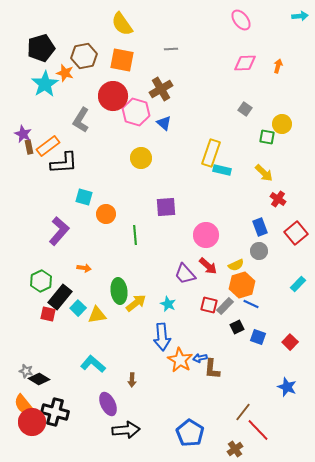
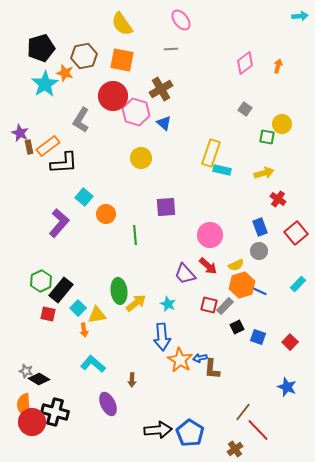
pink ellipse at (241, 20): moved 60 px left
pink diamond at (245, 63): rotated 35 degrees counterclockwise
purple star at (23, 134): moved 3 px left, 1 px up
yellow arrow at (264, 173): rotated 60 degrees counterclockwise
cyan square at (84, 197): rotated 24 degrees clockwise
purple L-shape at (59, 231): moved 8 px up
pink circle at (206, 235): moved 4 px right
orange arrow at (84, 268): moved 62 px down; rotated 72 degrees clockwise
black rectangle at (60, 297): moved 1 px right, 7 px up
blue line at (251, 304): moved 8 px right, 13 px up
orange semicircle at (24, 405): rotated 35 degrees clockwise
black arrow at (126, 430): moved 32 px right
